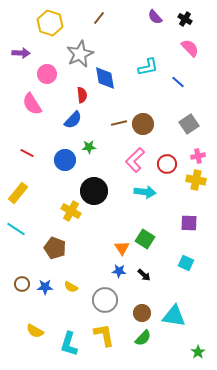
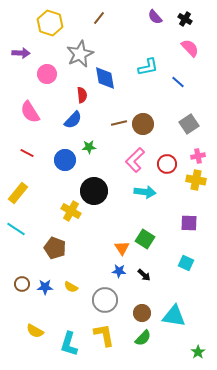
pink semicircle at (32, 104): moved 2 px left, 8 px down
